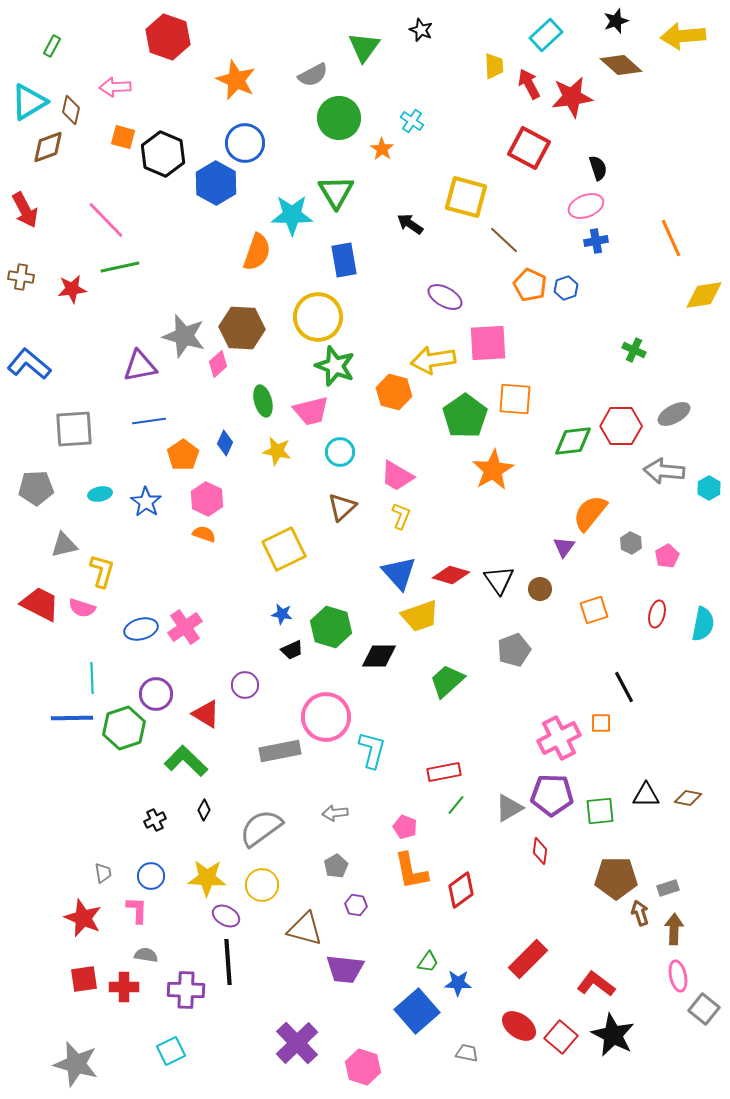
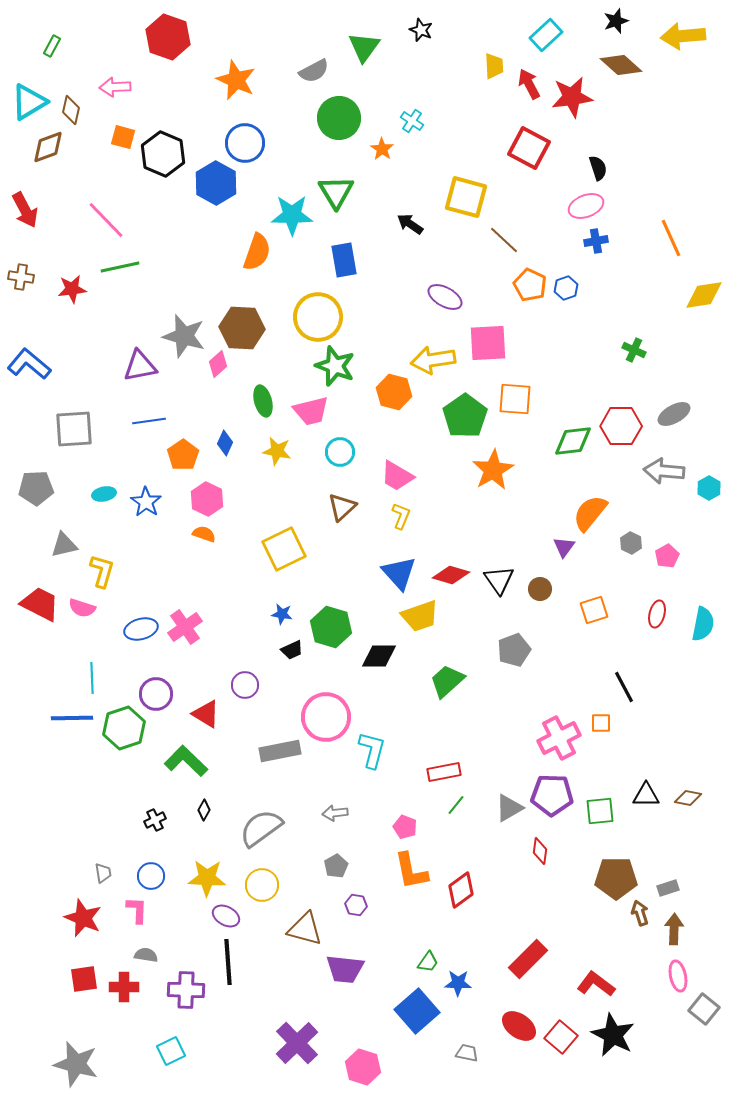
gray semicircle at (313, 75): moved 1 px right, 4 px up
cyan ellipse at (100, 494): moved 4 px right
